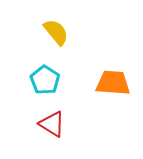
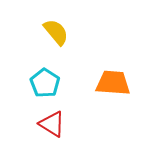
cyan pentagon: moved 3 px down
